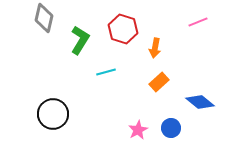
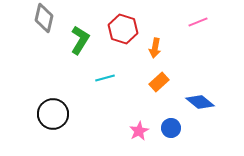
cyan line: moved 1 px left, 6 px down
pink star: moved 1 px right, 1 px down
